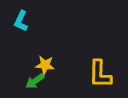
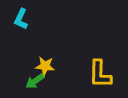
cyan L-shape: moved 2 px up
yellow star: moved 1 px down
